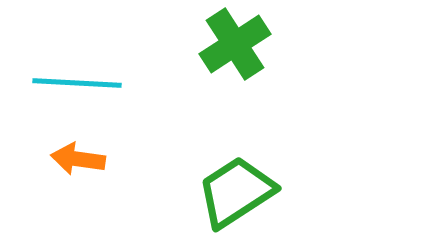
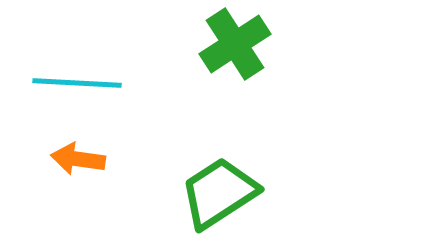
green trapezoid: moved 17 px left, 1 px down
